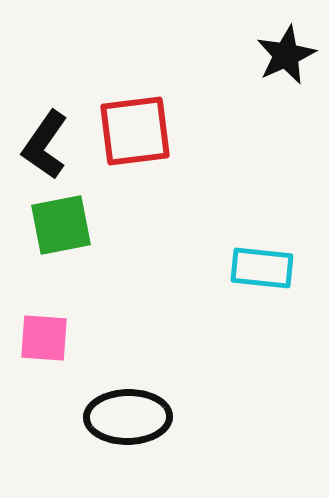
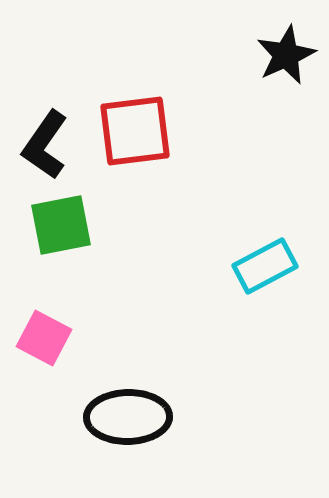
cyan rectangle: moved 3 px right, 2 px up; rotated 34 degrees counterclockwise
pink square: rotated 24 degrees clockwise
